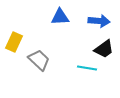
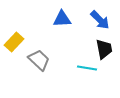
blue triangle: moved 2 px right, 2 px down
blue arrow: moved 1 px right, 1 px up; rotated 40 degrees clockwise
yellow rectangle: rotated 18 degrees clockwise
black trapezoid: rotated 65 degrees counterclockwise
